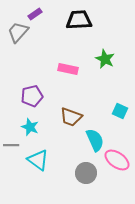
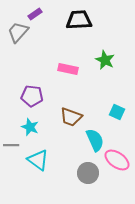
green star: moved 1 px down
purple pentagon: rotated 20 degrees clockwise
cyan square: moved 3 px left, 1 px down
gray circle: moved 2 px right
